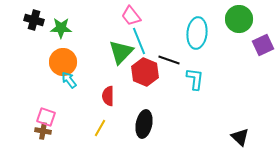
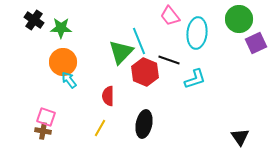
pink trapezoid: moved 39 px right
black cross: rotated 18 degrees clockwise
purple square: moved 7 px left, 2 px up
cyan L-shape: rotated 65 degrees clockwise
black triangle: rotated 12 degrees clockwise
